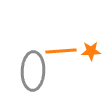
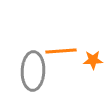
orange star: moved 2 px right, 9 px down
